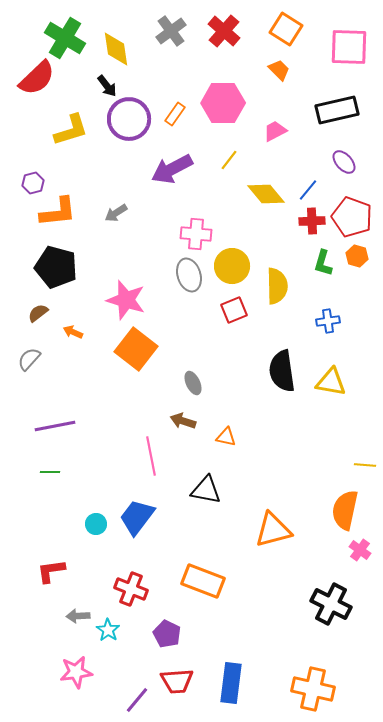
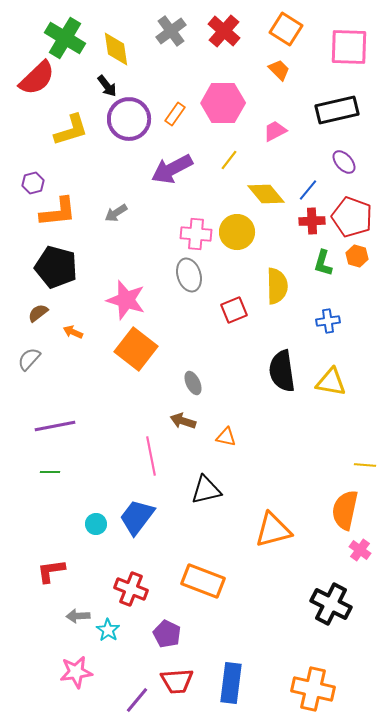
yellow circle at (232, 266): moved 5 px right, 34 px up
black triangle at (206, 490): rotated 24 degrees counterclockwise
